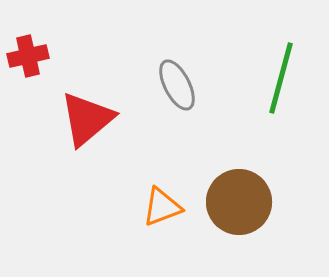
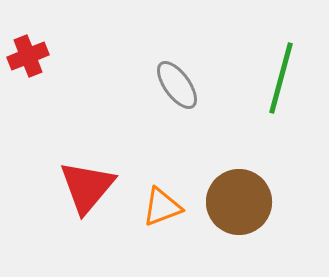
red cross: rotated 9 degrees counterclockwise
gray ellipse: rotated 9 degrees counterclockwise
red triangle: moved 68 px down; rotated 10 degrees counterclockwise
